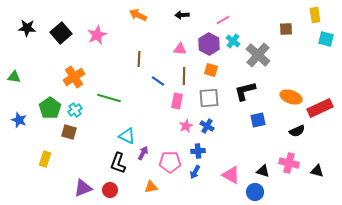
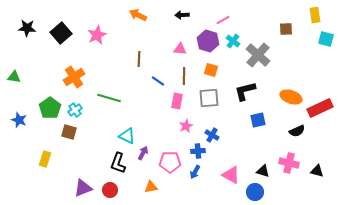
purple hexagon at (209, 44): moved 1 px left, 3 px up; rotated 10 degrees counterclockwise
blue cross at (207, 126): moved 5 px right, 9 px down
